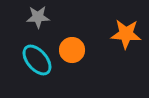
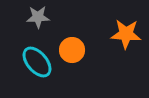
cyan ellipse: moved 2 px down
